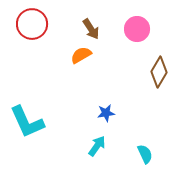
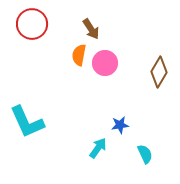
pink circle: moved 32 px left, 34 px down
orange semicircle: moved 2 px left; rotated 50 degrees counterclockwise
blue star: moved 14 px right, 12 px down
cyan arrow: moved 1 px right, 2 px down
